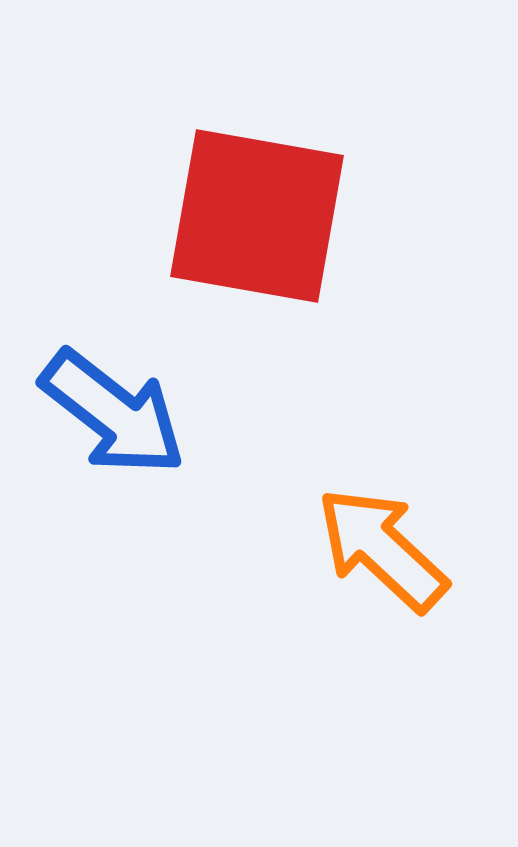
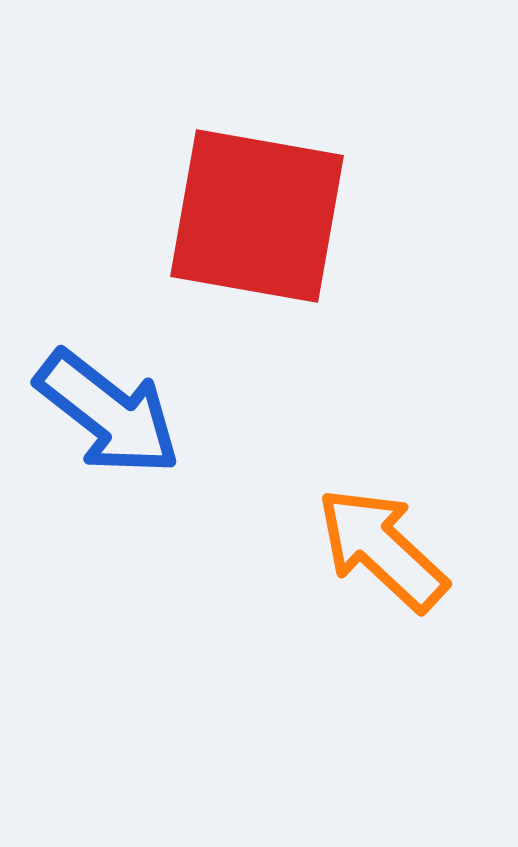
blue arrow: moved 5 px left
